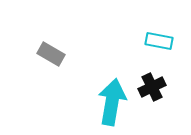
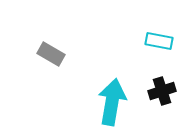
black cross: moved 10 px right, 4 px down; rotated 8 degrees clockwise
